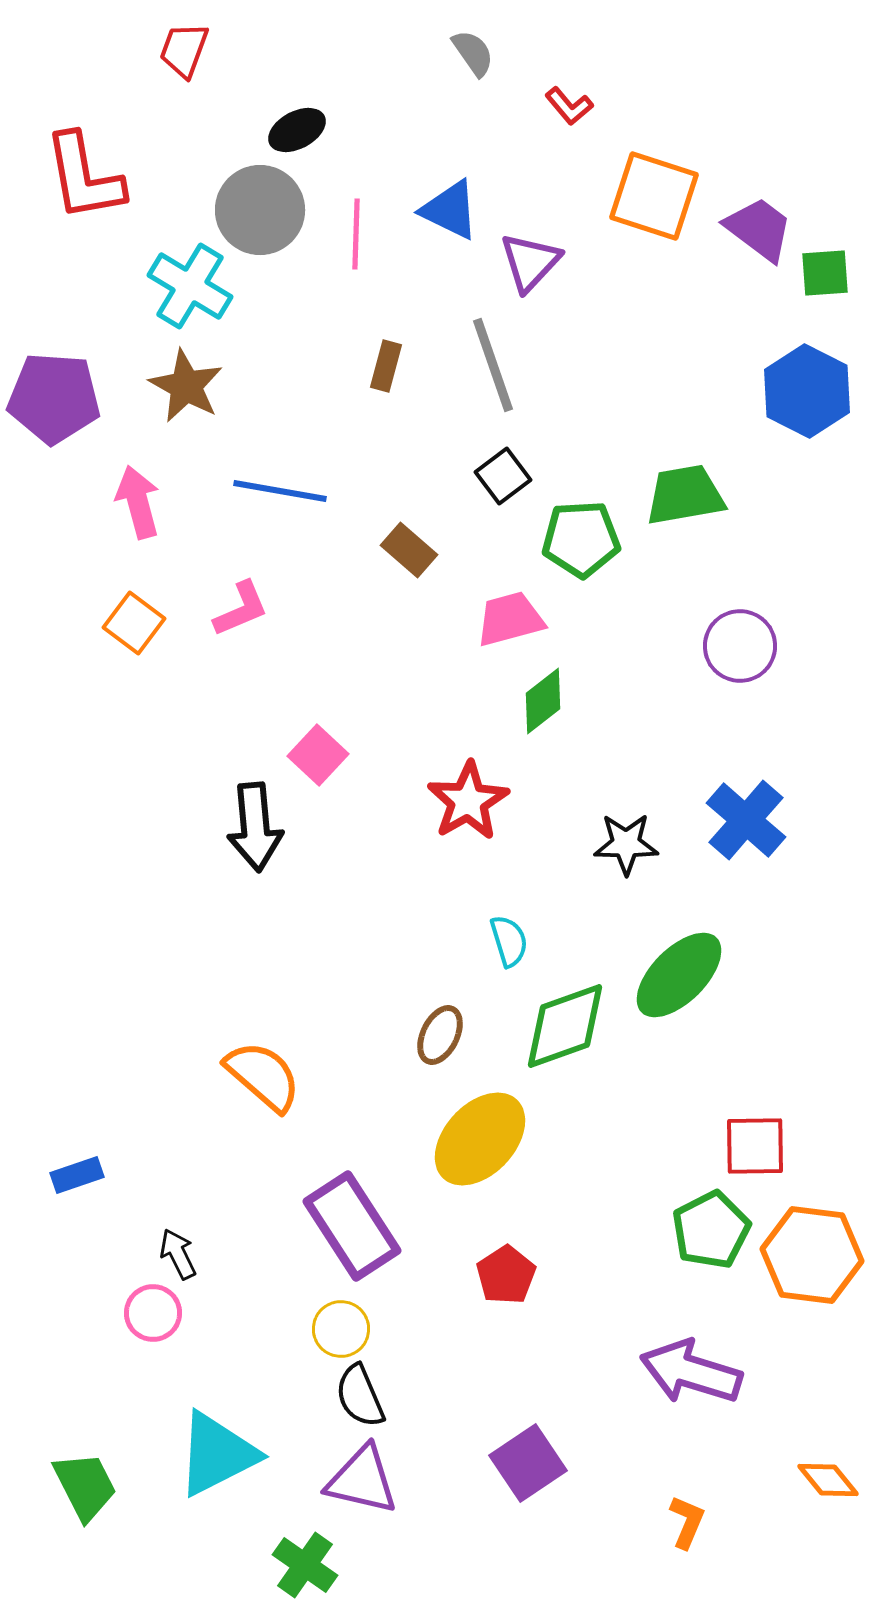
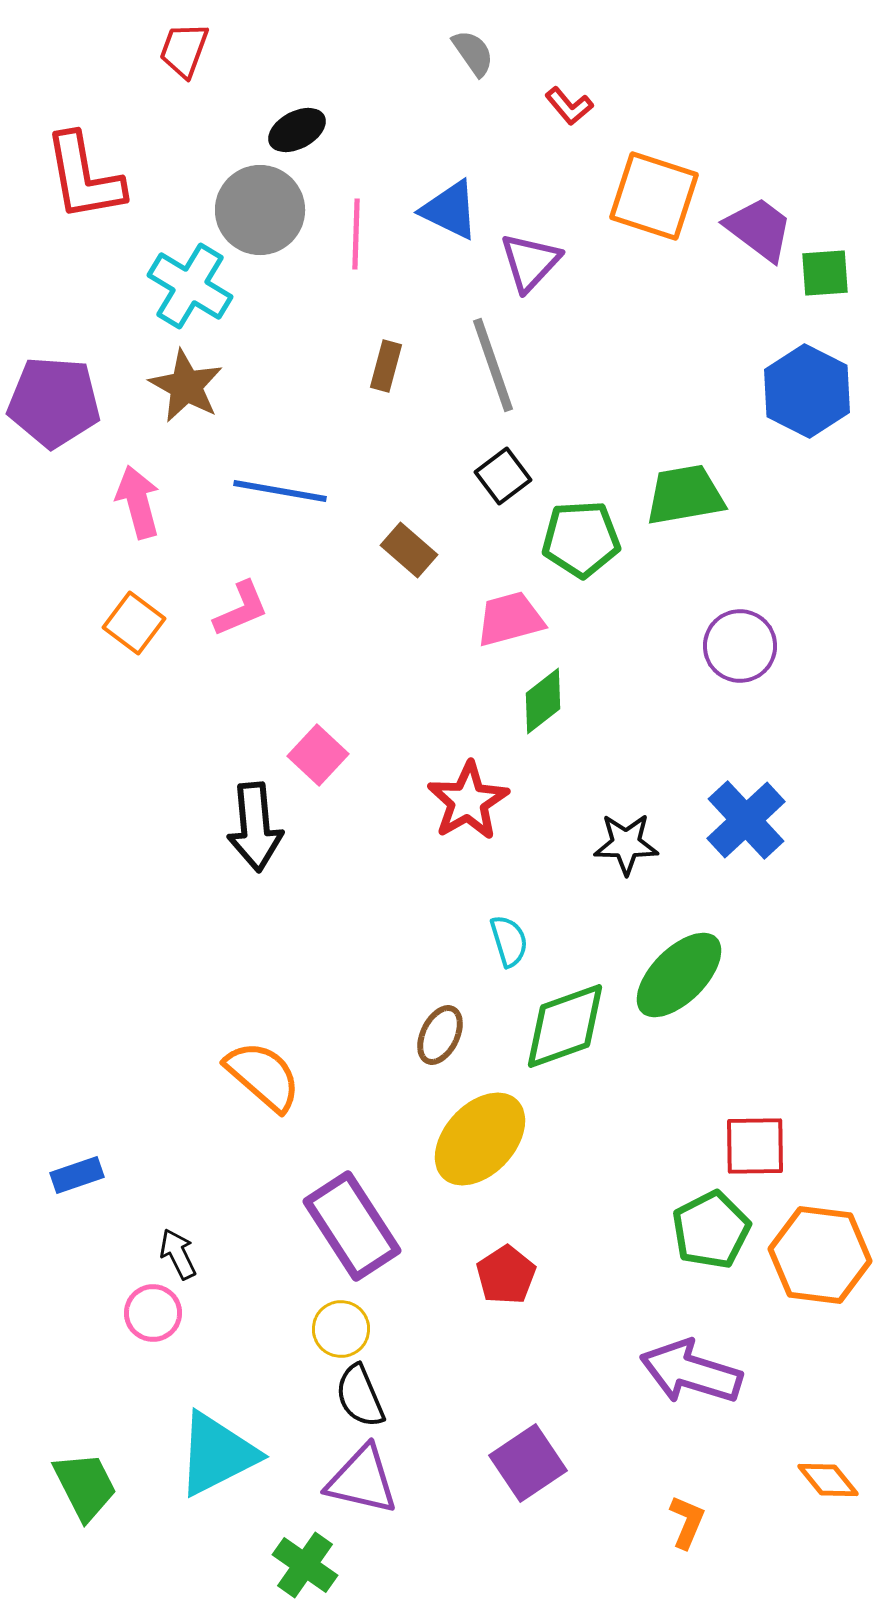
purple pentagon at (54, 398): moved 4 px down
blue cross at (746, 820): rotated 6 degrees clockwise
orange hexagon at (812, 1255): moved 8 px right
